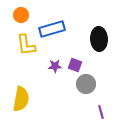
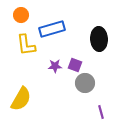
gray circle: moved 1 px left, 1 px up
yellow semicircle: rotated 20 degrees clockwise
